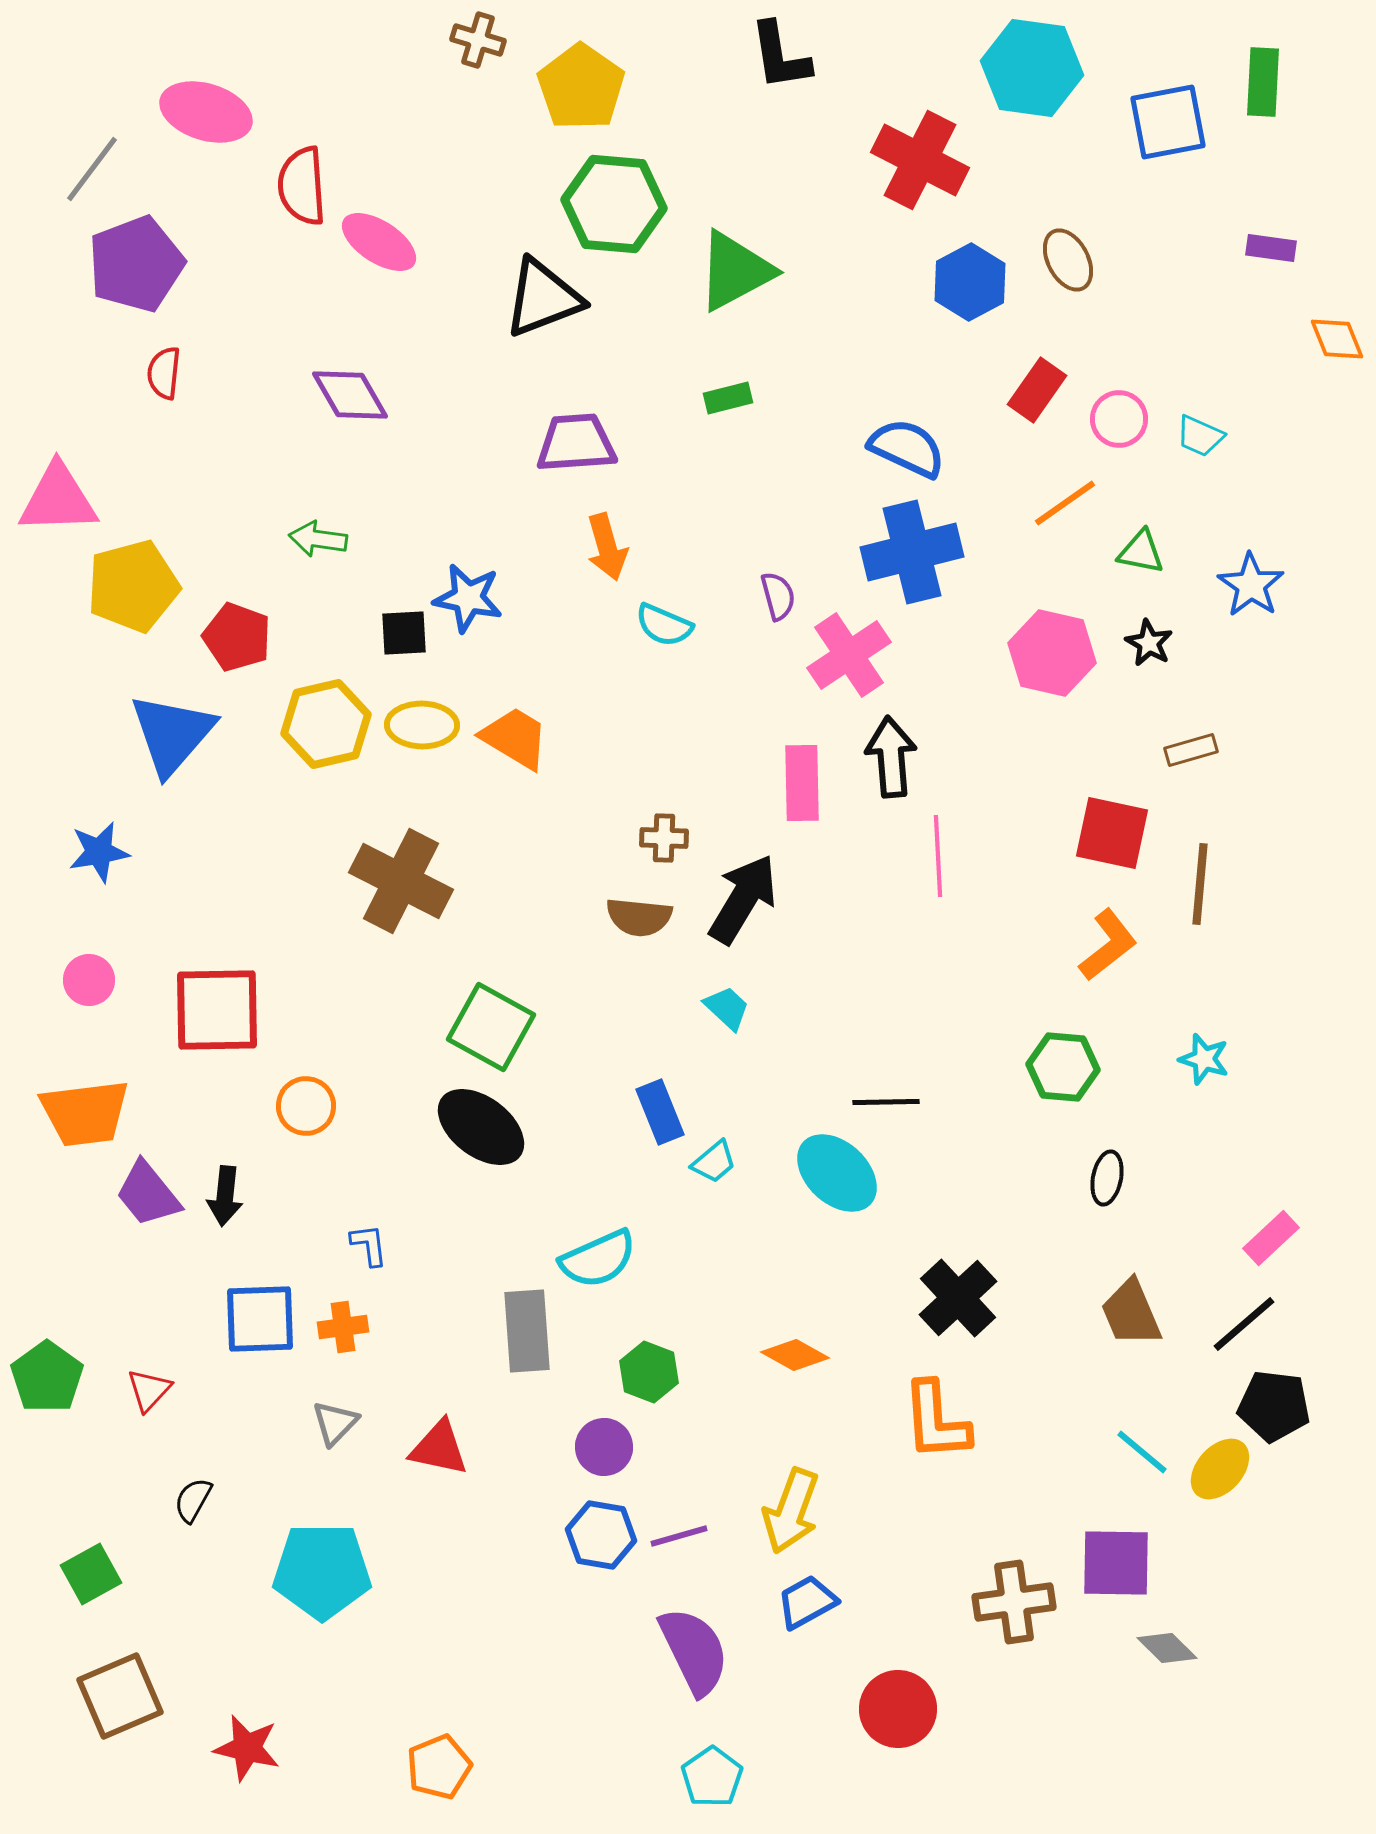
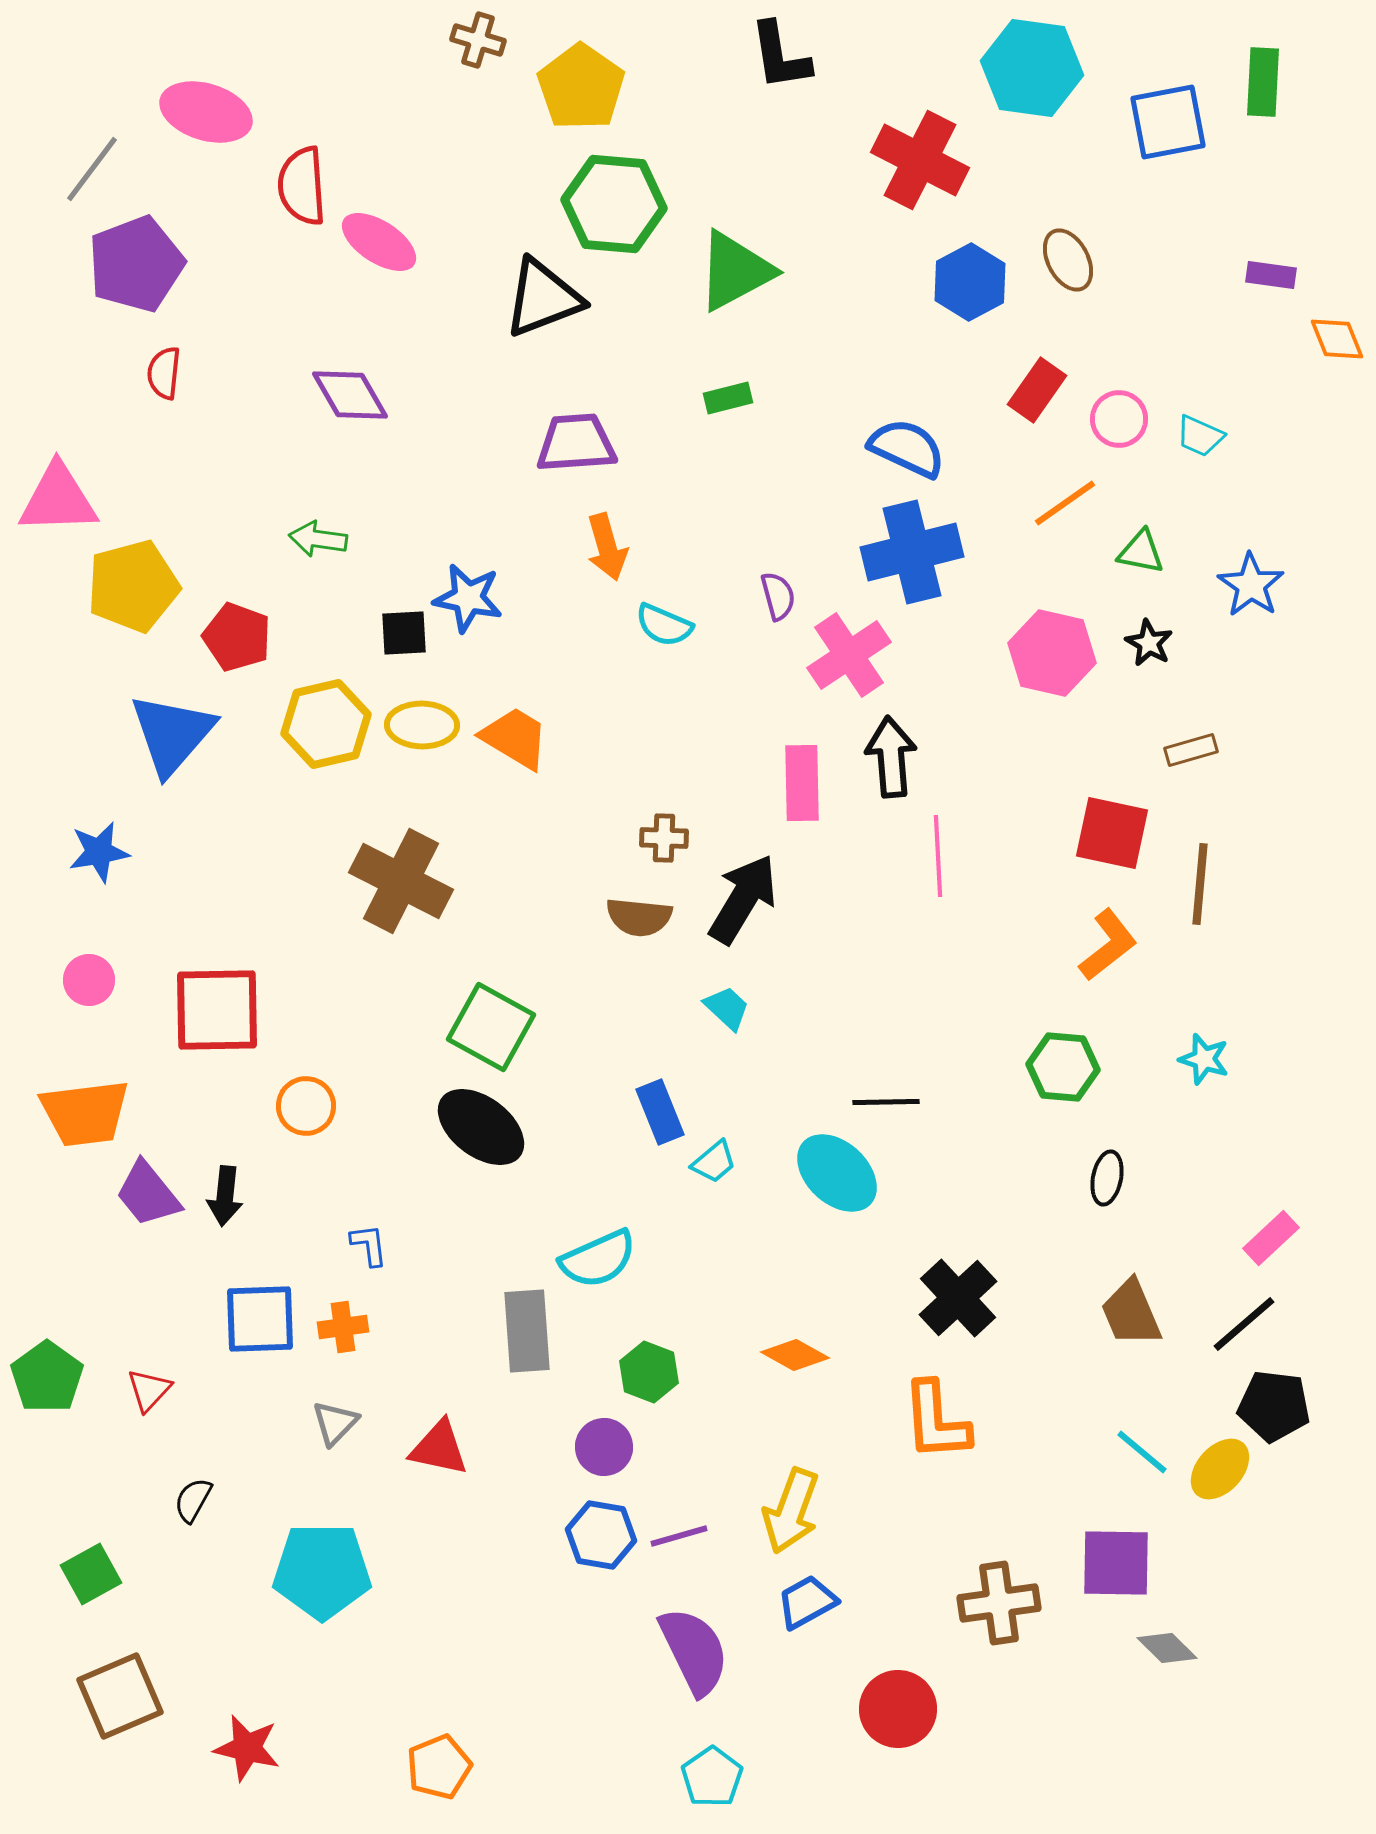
purple rectangle at (1271, 248): moved 27 px down
brown cross at (1014, 1602): moved 15 px left, 1 px down
